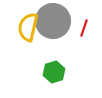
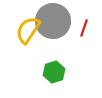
yellow semicircle: moved 3 px down; rotated 20 degrees clockwise
